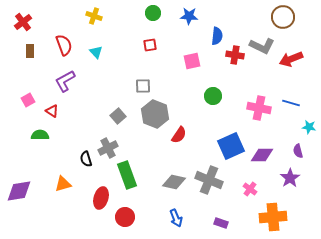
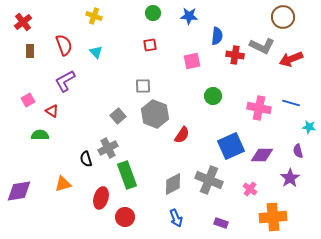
red semicircle at (179, 135): moved 3 px right
gray diamond at (174, 182): moved 1 px left, 2 px down; rotated 40 degrees counterclockwise
